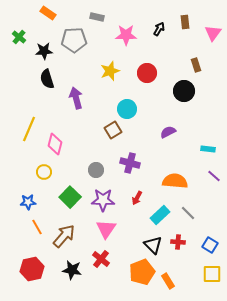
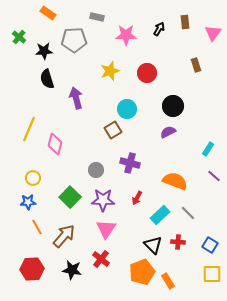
black circle at (184, 91): moved 11 px left, 15 px down
cyan rectangle at (208, 149): rotated 64 degrees counterclockwise
yellow circle at (44, 172): moved 11 px left, 6 px down
orange semicircle at (175, 181): rotated 15 degrees clockwise
red hexagon at (32, 269): rotated 10 degrees clockwise
